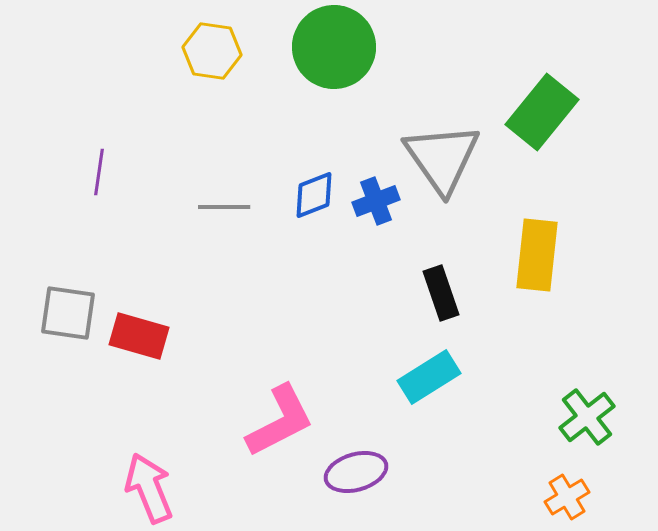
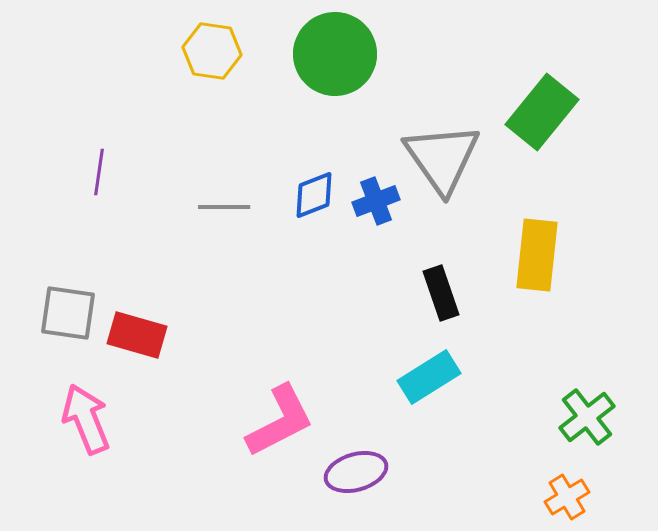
green circle: moved 1 px right, 7 px down
red rectangle: moved 2 px left, 1 px up
pink arrow: moved 63 px left, 69 px up
